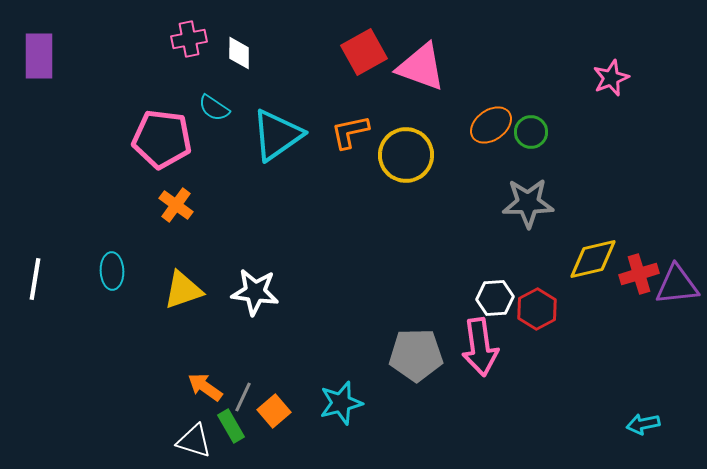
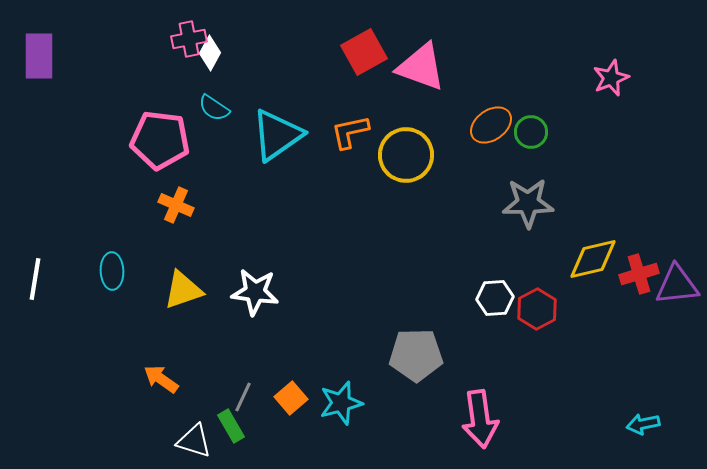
white diamond: moved 29 px left; rotated 28 degrees clockwise
pink pentagon: moved 2 px left, 1 px down
orange cross: rotated 12 degrees counterclockwise
pink arrow: moved 72 px down
orange arrow: moved 44 px left, 8 px up
orange square: moved 17 px right, 13 px up
